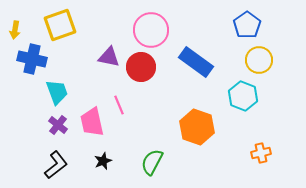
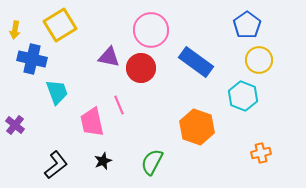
yellow square: rotated 12 degrees counterclockwise
red circle: moved 1 px down
purple cross: moved 43 px left
